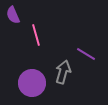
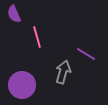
purple semicircle: moved 1 px right, 1 px up
pink line: moved 1 px right, 2 px down
purple circle: moved 10 px left, 2 px down
